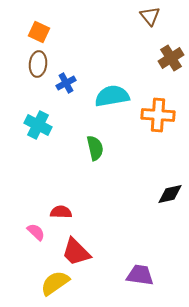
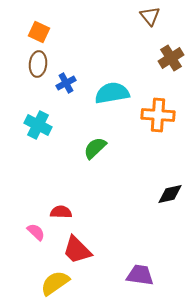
cyan semicircle: moved 3 px up
green semicircle: rotated 120 degrees counterclockwise
red trapezoid: moved 1 px right, 2 px up
